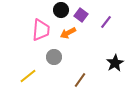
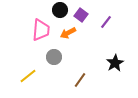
black circle: moved 1 px left
